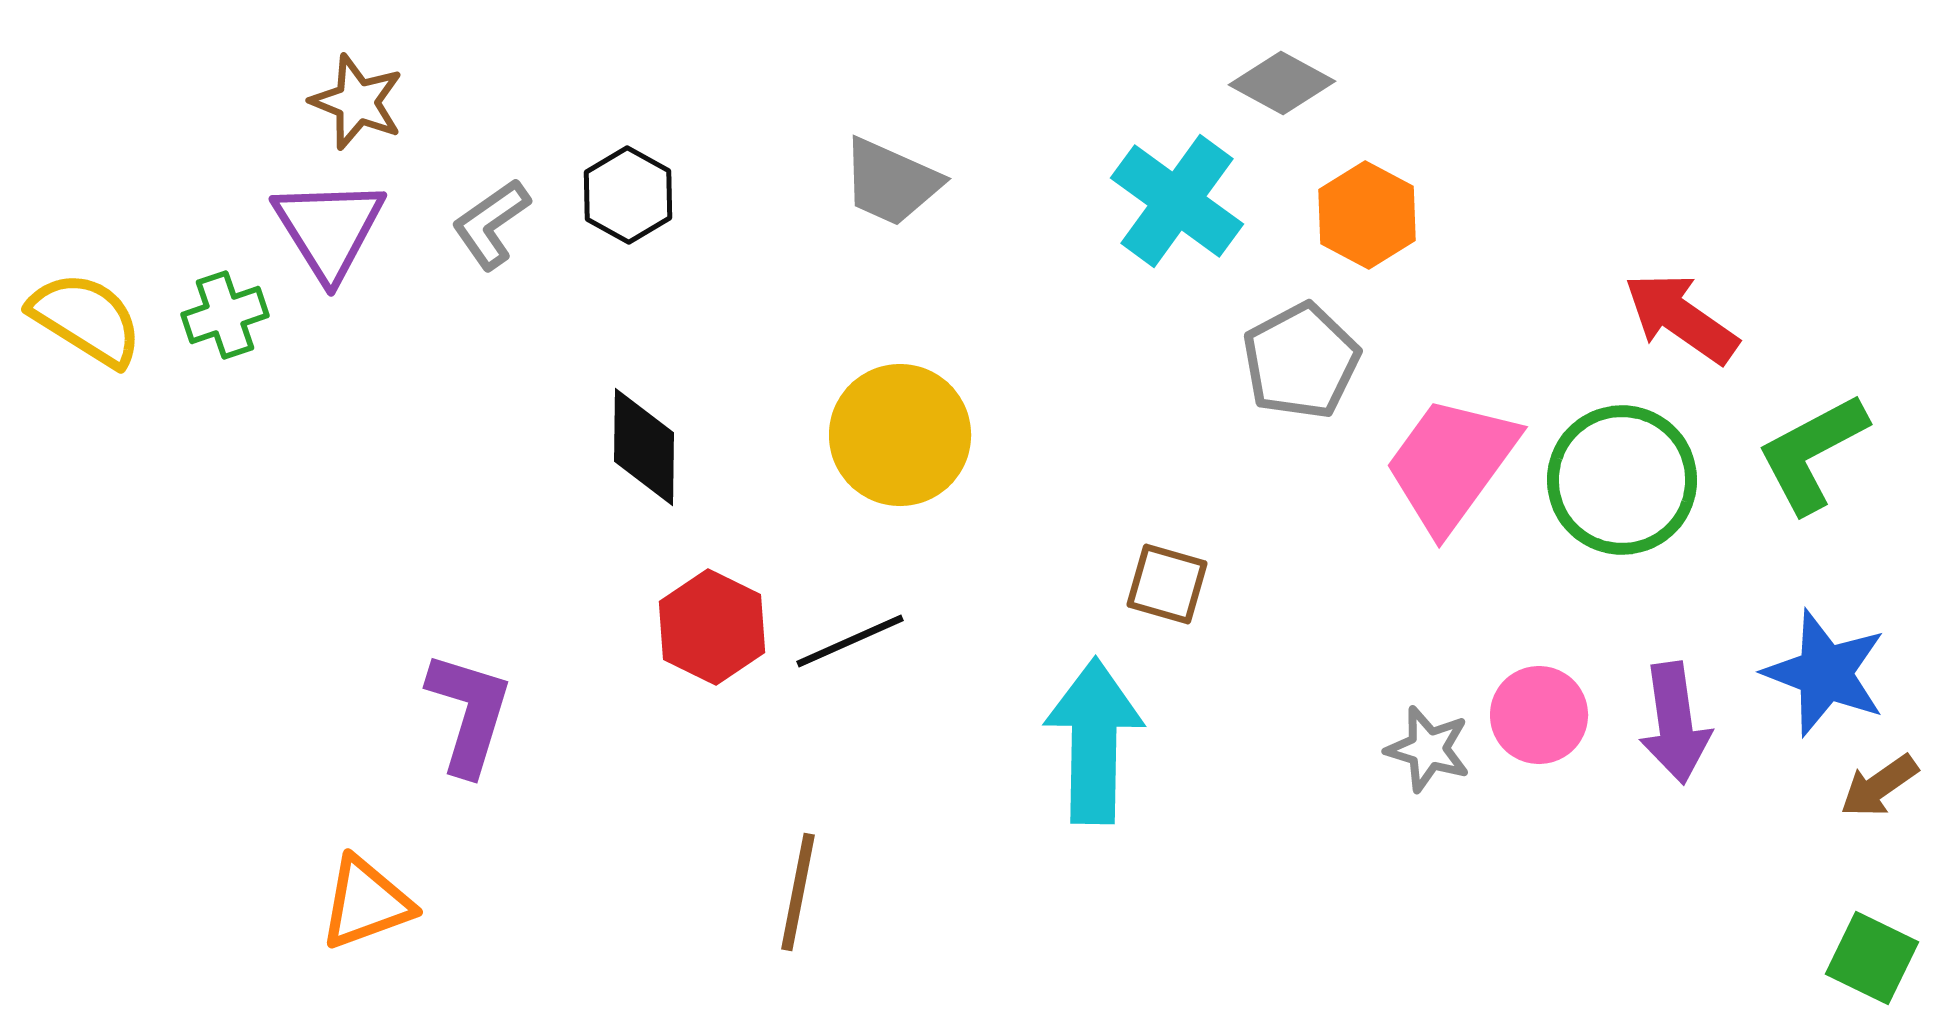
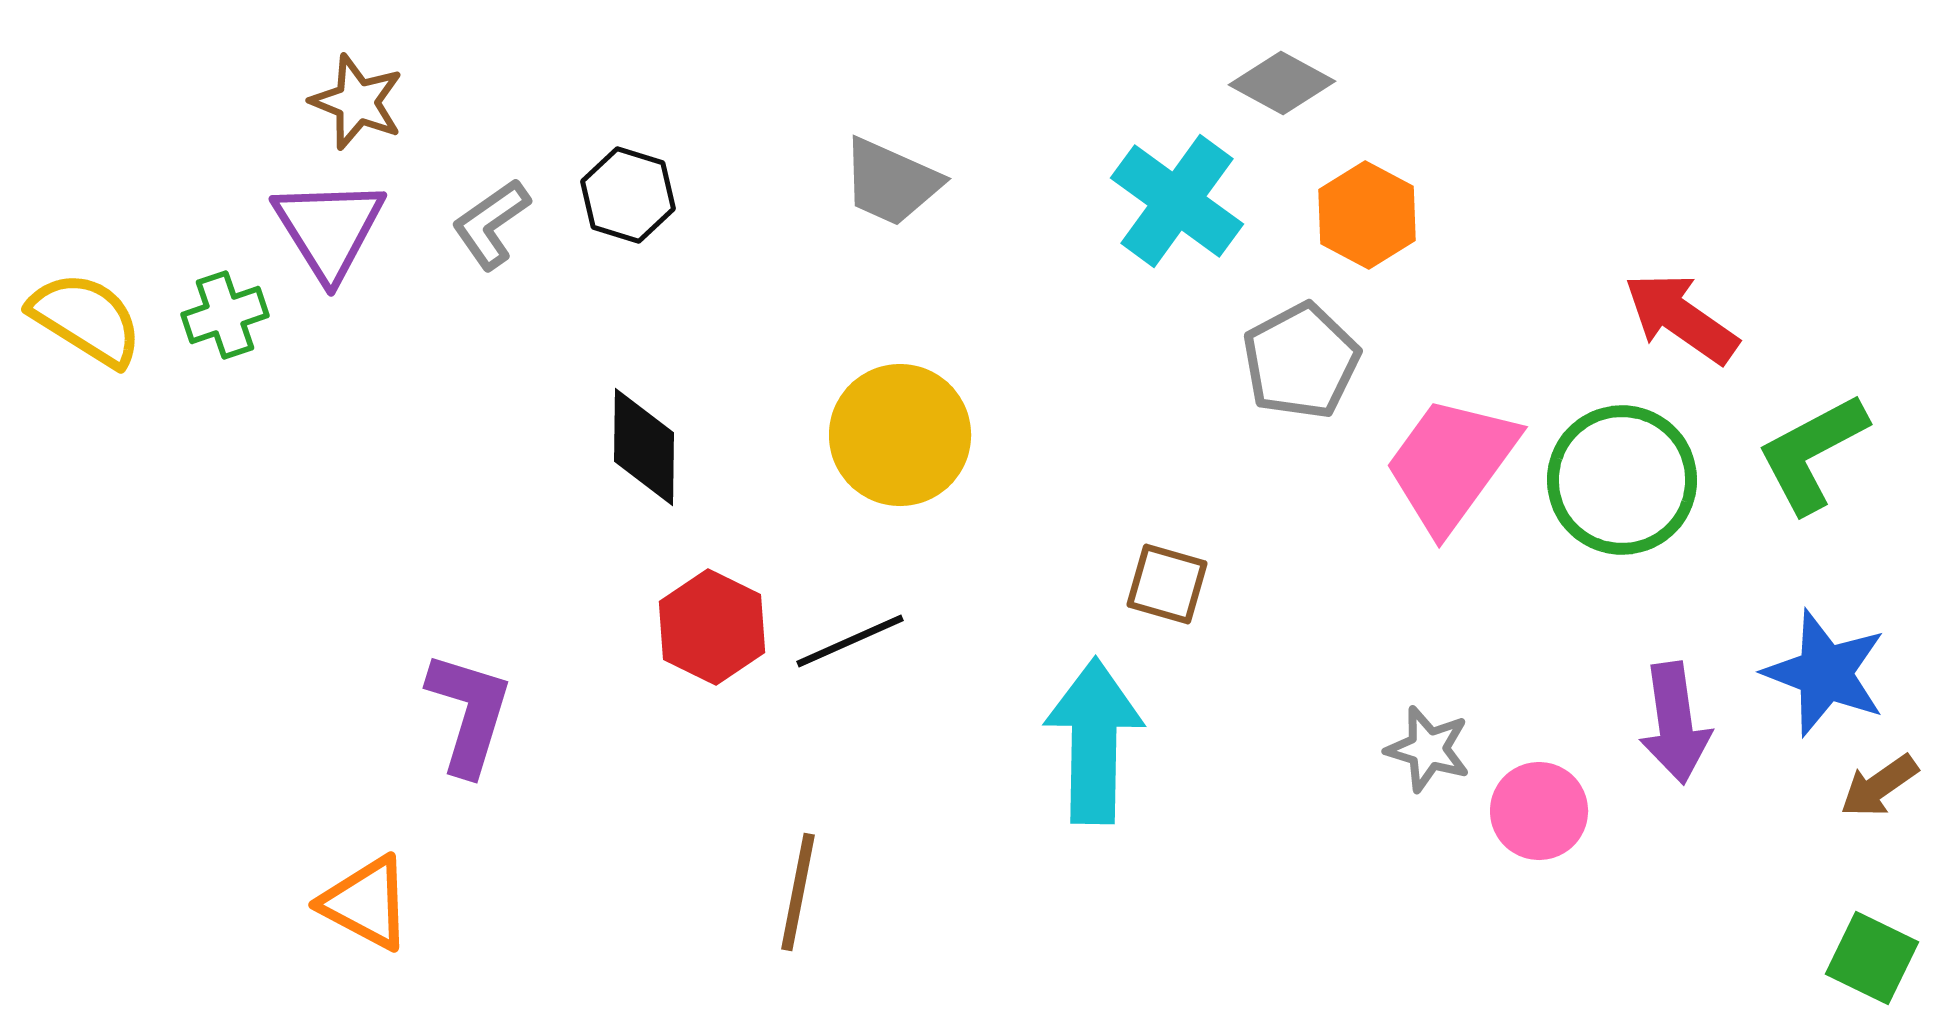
black hexagon: rotated 12 degrees counterclockwise
pink circle: moved 96 px down
orange triangle: rotated 48 degrees clockwise
